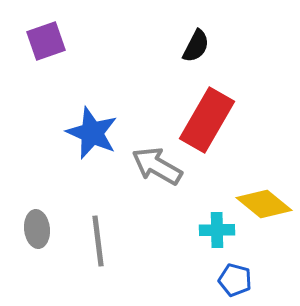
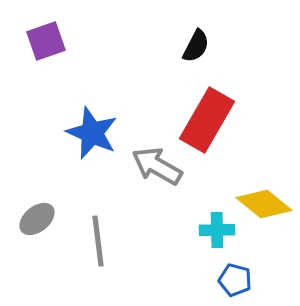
gray ellipse: moved 10 px up; rotated 57 degrees clockwise
